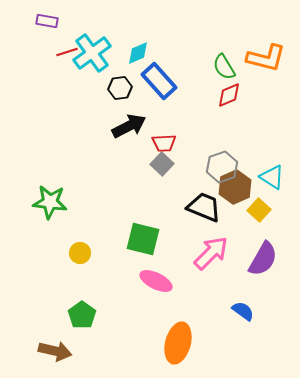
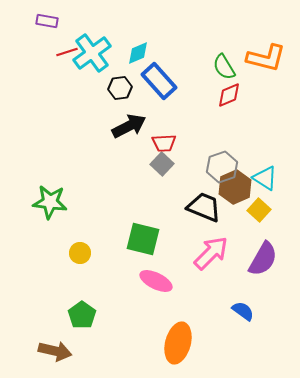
cyan triangle: moved 7 px left, 1 px down
